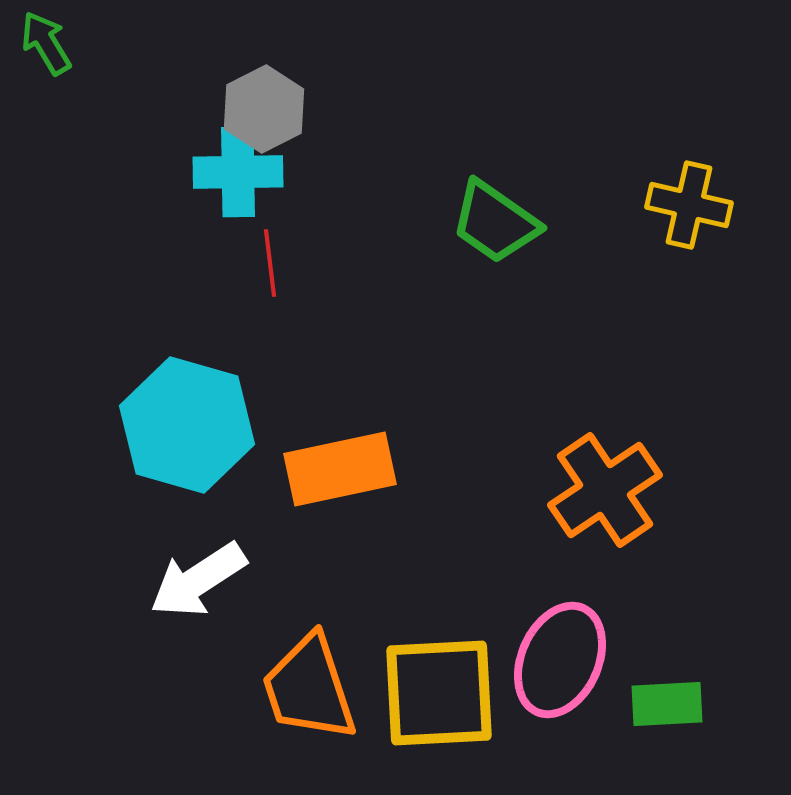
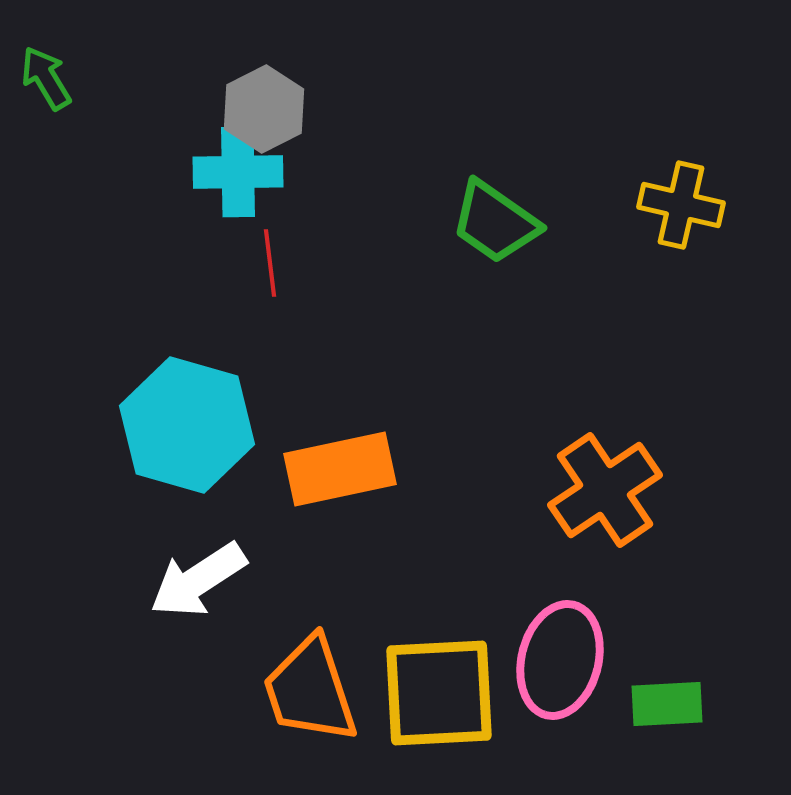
green arrow: moved 35 px down
yellow cross: moved 8 px left
pink ellipse: rotated 10 degrees counterclockwise
orange trapezoid: moved 1 px right, 2 px down
